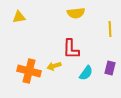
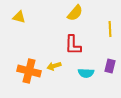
yellow semicircle: moved 1 px left; rotated 42 degrees counterclockwise
yellow triangle: rotated 24 degrees clockwise
red L-shape: moved 2 px right, 4 px up
purple rectangle: moved 2 px up
cyan semicircle: rotated 56 degrees clockwise
